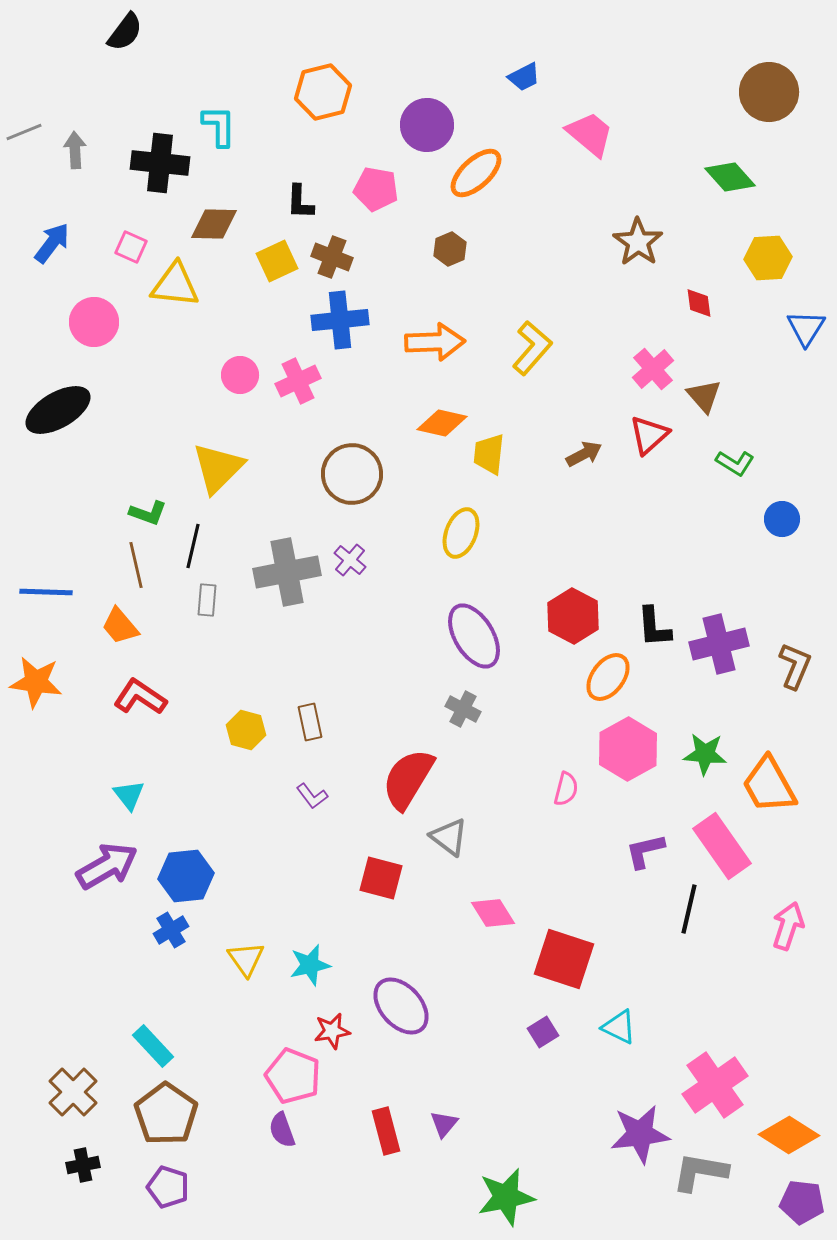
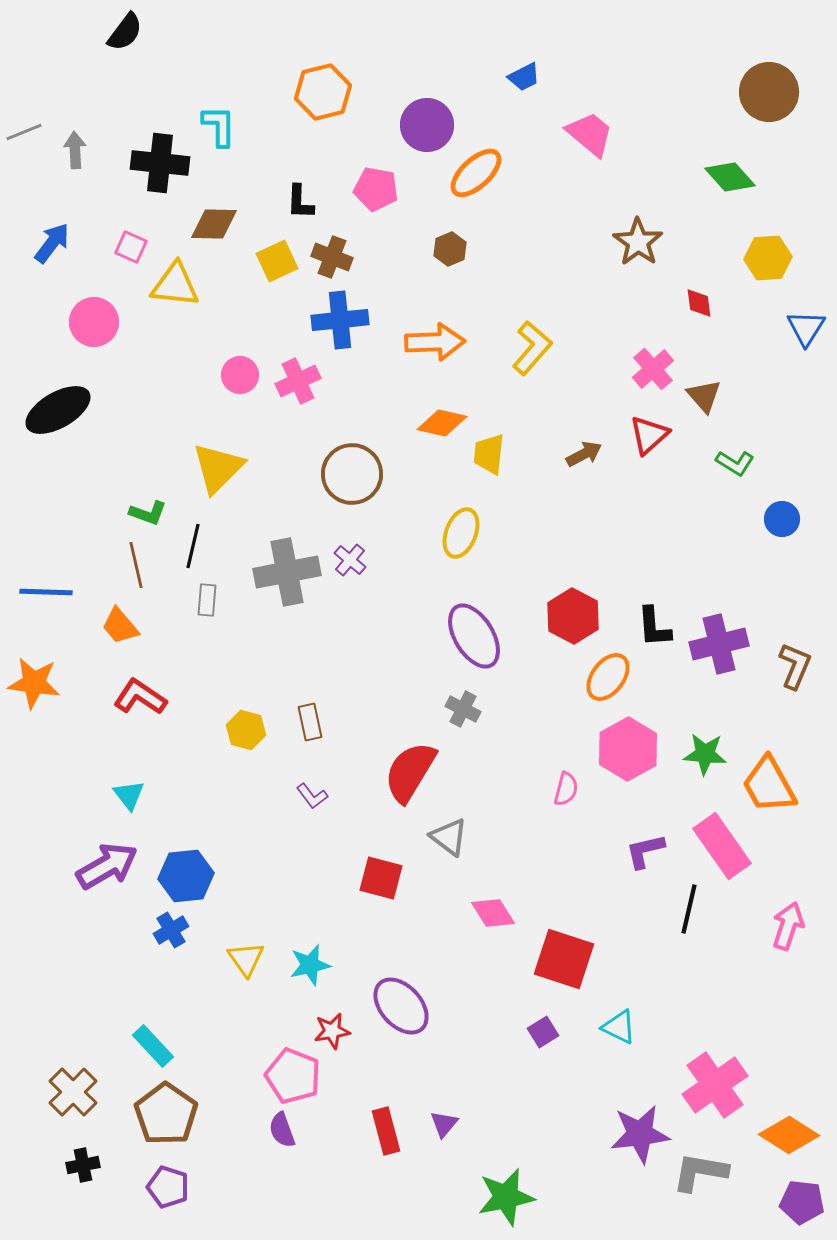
orange star at (36, 682): moved 2 px left, 1 px down
red semicircle at (408, 779): moved 2 px right, 7 px up
